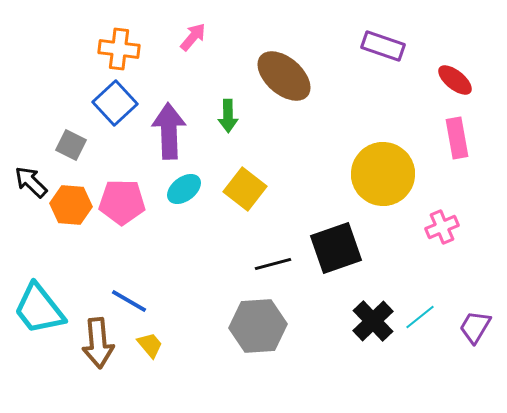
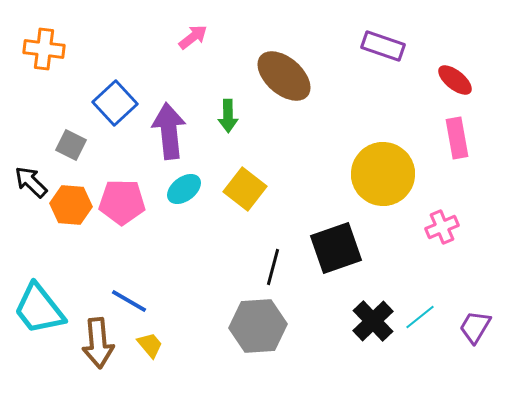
pink arrow: rotated 12 degrees clockwise
orange cross: moved 75 px left
purple arrow: rotated 4 degrees counterclockwise
black line: moved 3 px down; rotated 60 degrees counterclockwise
